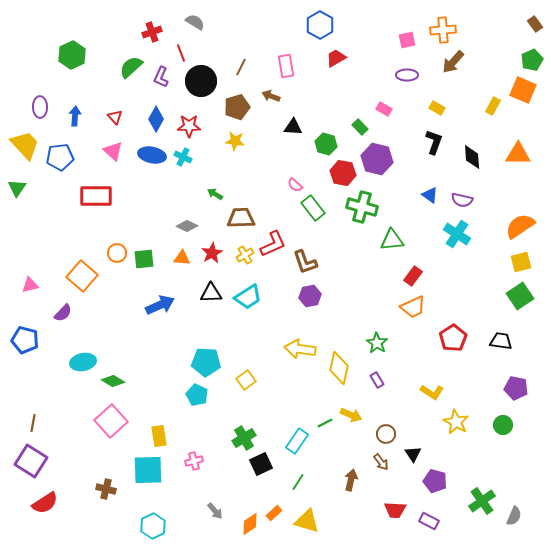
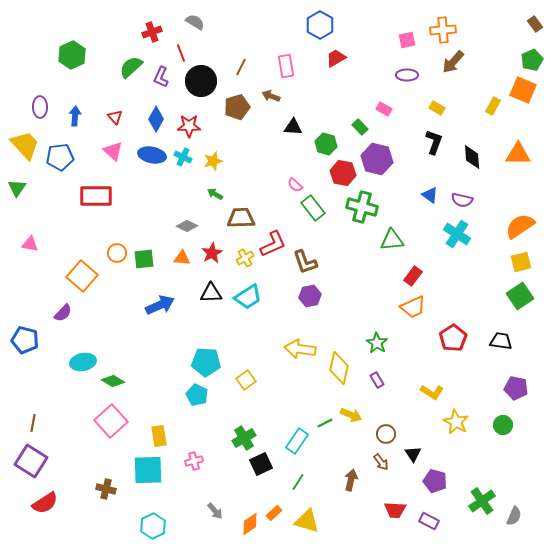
yellow star at (235, 141): moved 22 px left, 20 px down; rotated 24 degrees counterclockwise
yellow cross at (245, 255): moved 3 px down
pink triangle at (30, 285): moved 41 px up; rotated 24 degrees clockwise
